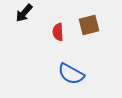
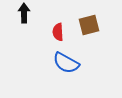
black arrow: rotated 138 degrees clockwise
blue semicircle: moved 5 px left, 11 px up
